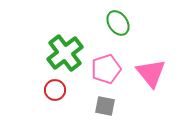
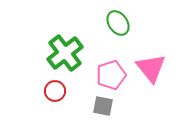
pink pentagon: moved 5 px right, 6 px down
pink triangle: moved 5 px up
red circle: moved 1 px down
gray square: moved 2 px left
